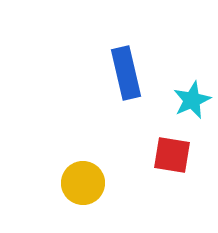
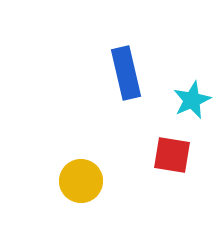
yellow circle: moved 2 px left, 2 px up
